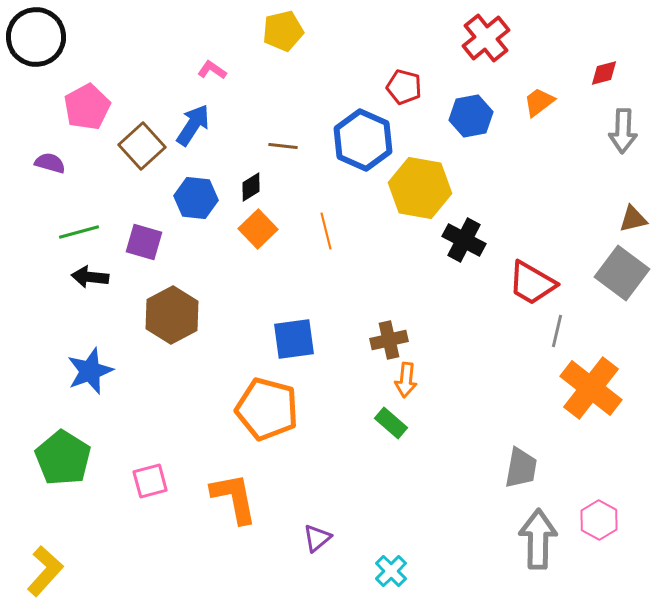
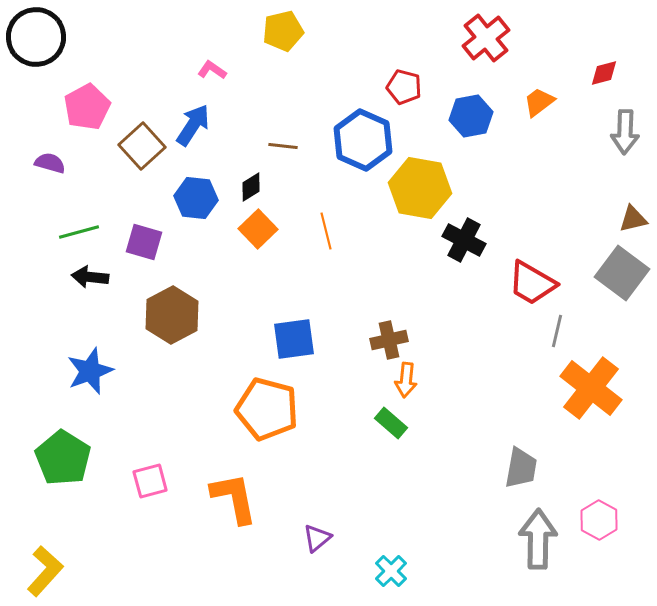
gray arrow at (623, 131): moved 2 px right, 1 px down
